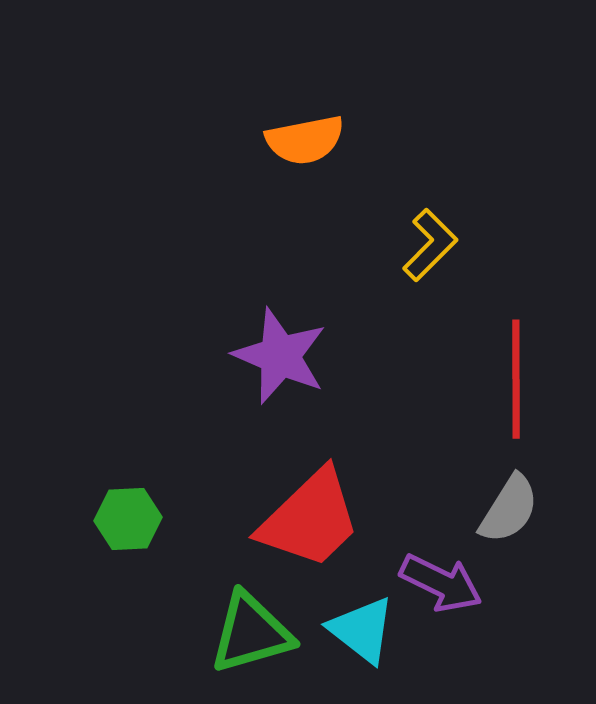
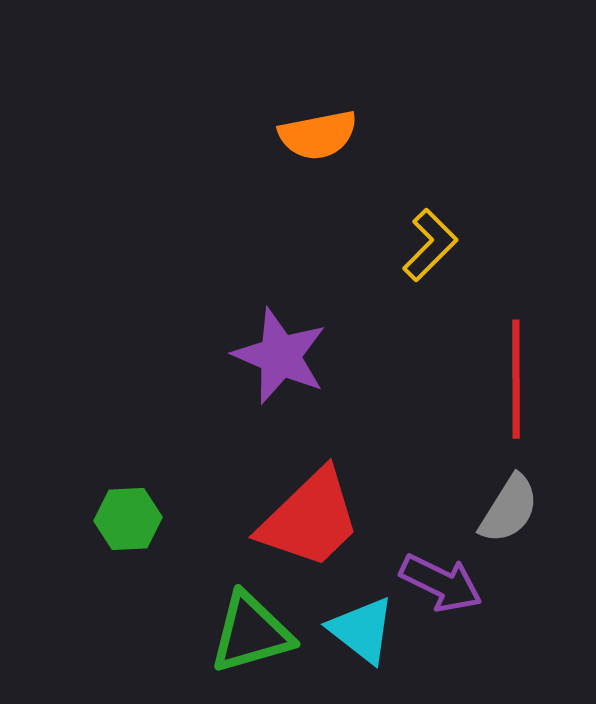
orange semicircle: moved 13 px right, 5 px up
